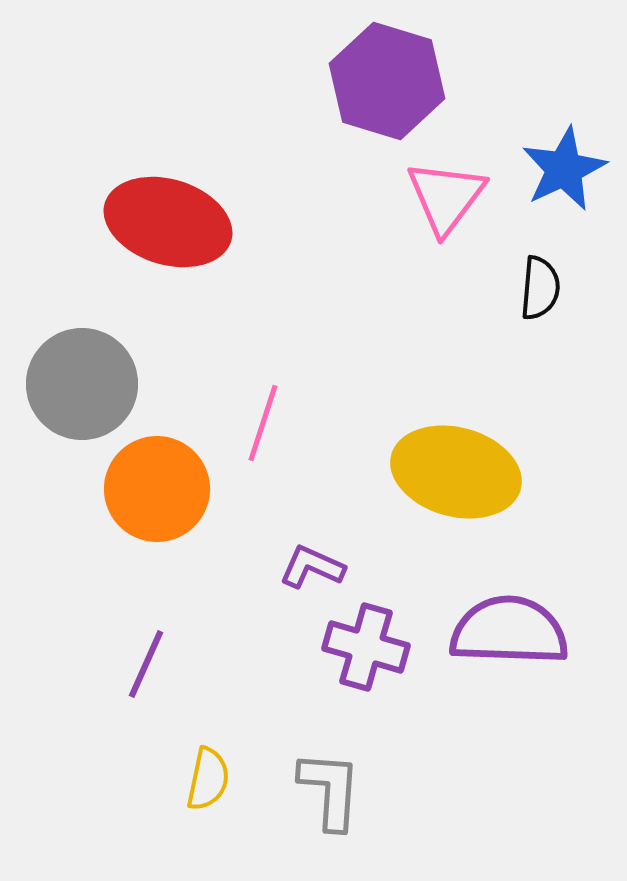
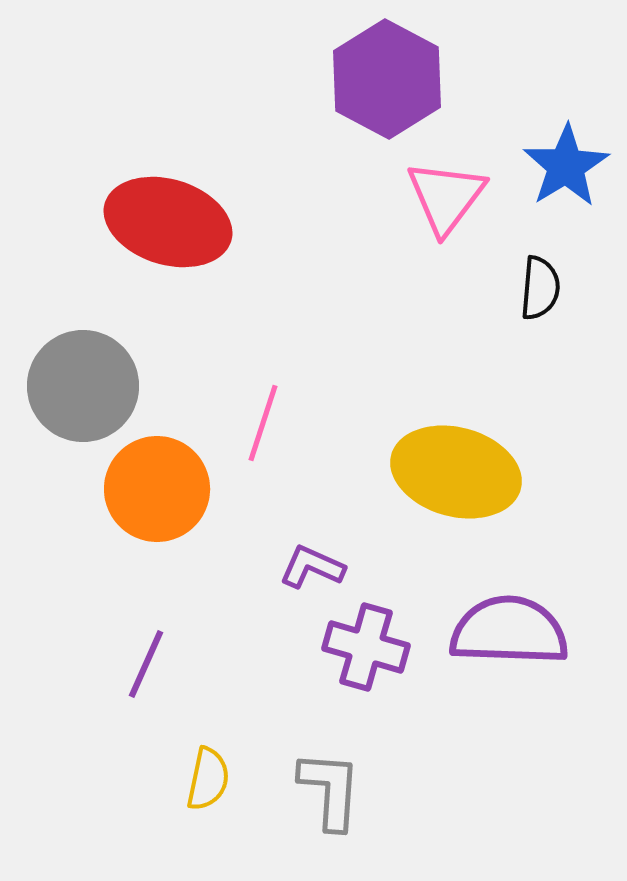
purple hexagon: moved 2 px up; rotated 11 degrees clockwise
blue star: moved 2 px right, 3 px up; rotated 6 degrees counterclockwise
gray circle: moved 1 px right, 2 px down
